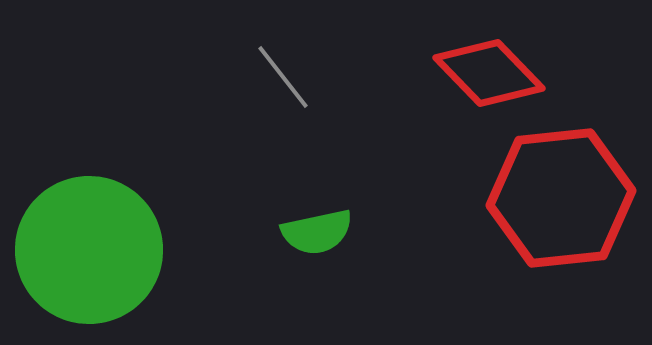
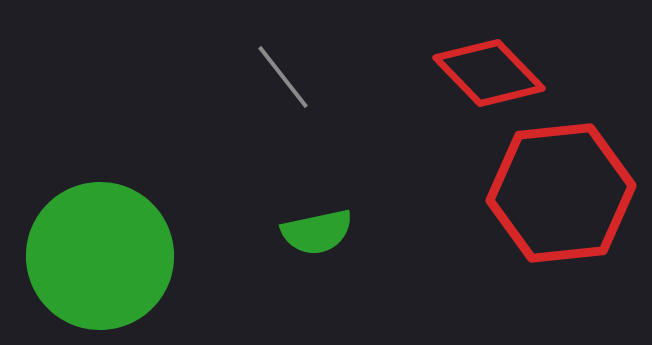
red hexagon: moved 5 px up
green circle: moved 11 px right, 6 px down
